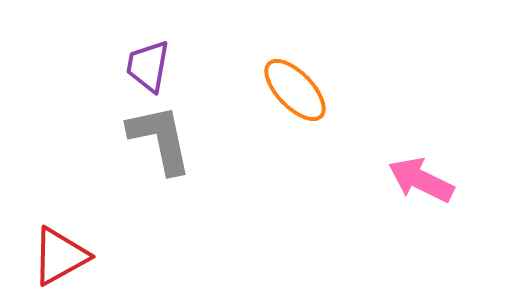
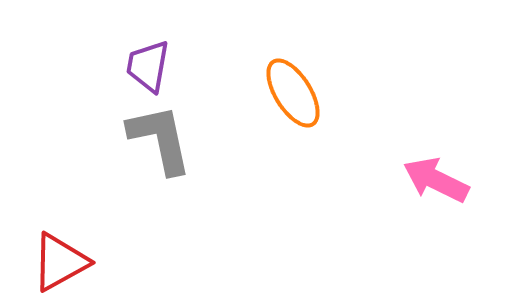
orange ellipse: moved 2 px left, 3 px down; rotated 12 degrees clockwise
pink arrow: moved 15 px right
red triangle: moved 6 px down
